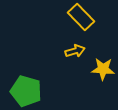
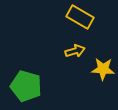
yellow rectangle: moved 1 px left; rotated 16 degrees counterclockwise
green pentagon: moved 5 px up
